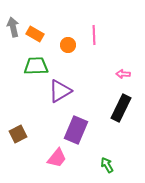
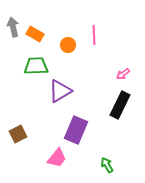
pink arrow: rotated 40 degrees counterclockwise
black rectangle: moved 1 px left, 3 px up
